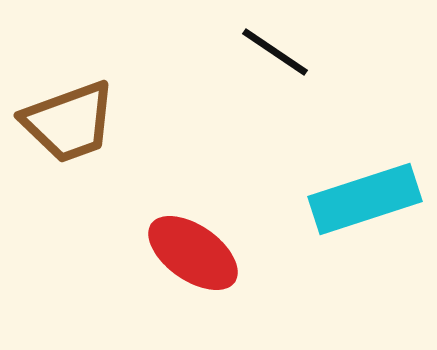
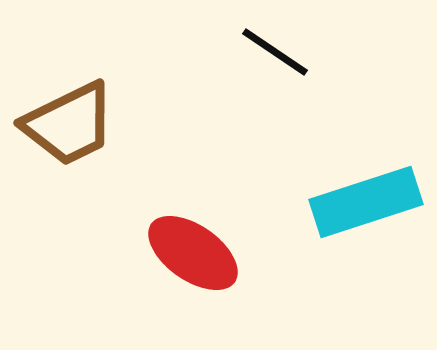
brown trapezoid: moved 2 px down; rotated 6 degrees counterclockwise
cyan rectangle: moved 1 px right, 3 px down
